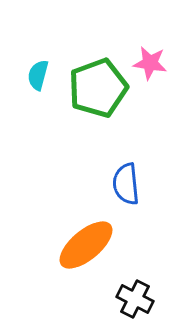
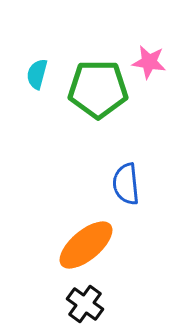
pink star: moved 1 px left, 1 px up
cyan semicircle: moved 1 px left, 1 px up
green pentagon: moved 1 px down; rotated 20 degrees clockwise
black cross: moved 50 px left, 5 px down; rotated 9 degrees clockwise
